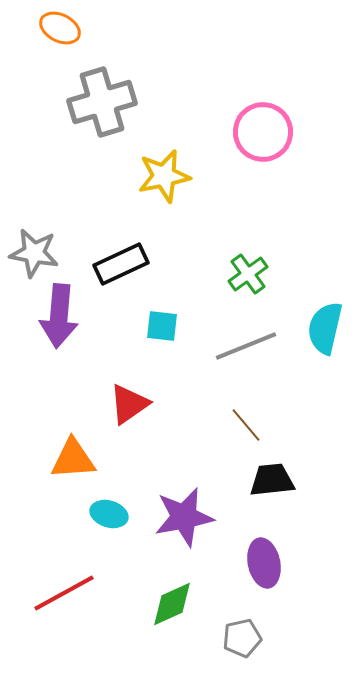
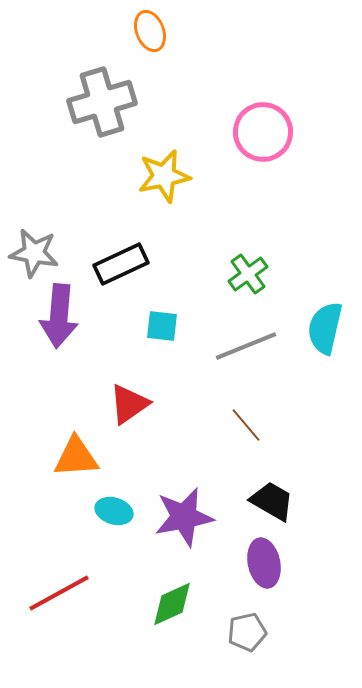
orange ellipse: moved 90 px right, 3 px down; rotated 42 degrees clockwise
orange triangle: moved 3 px right, 2 px up
black trapezoid: moved 21 px down; rotated 36 degrees clockwise
cyan ellipse: moved 5 px right, 3 px up
red line: moved 5 px left
gray pentagon: moved 5 px right, 6 px up
